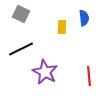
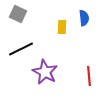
gray square: moved 3 px left
